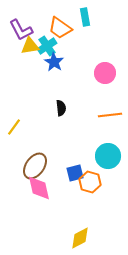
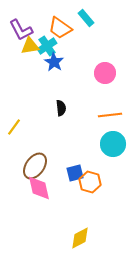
cyan rectangle: moved 1 px right, 1 px down; rotated 30 degrees counterclockwise
cyan circle: moved 5 px right, 12 px up
